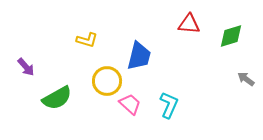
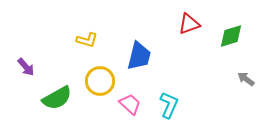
red triangle: rotated 25 degrees counterclockwise
yellow circle: moved 7 px left
